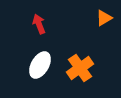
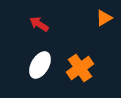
red arrow: rotated 36 degrees counterclockwise
